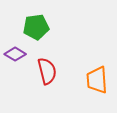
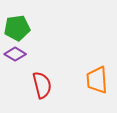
green pentagon: moved 19 px left, 1 px down
red semicircle: moved 5 px left, 14 px down
